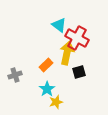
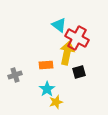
orange rectangle: rotated 40 degrees clockwise
